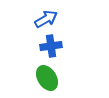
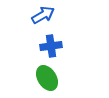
blue arrow: moved 3 px left, 4 px up
